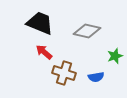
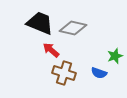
gray diamond: moved 14 px left, 3 px up
red arrow: moved 7 px right, 2 px up
blue semicircle: moved 3 px right, 4 px up; rotated 28 degrees clockwise
